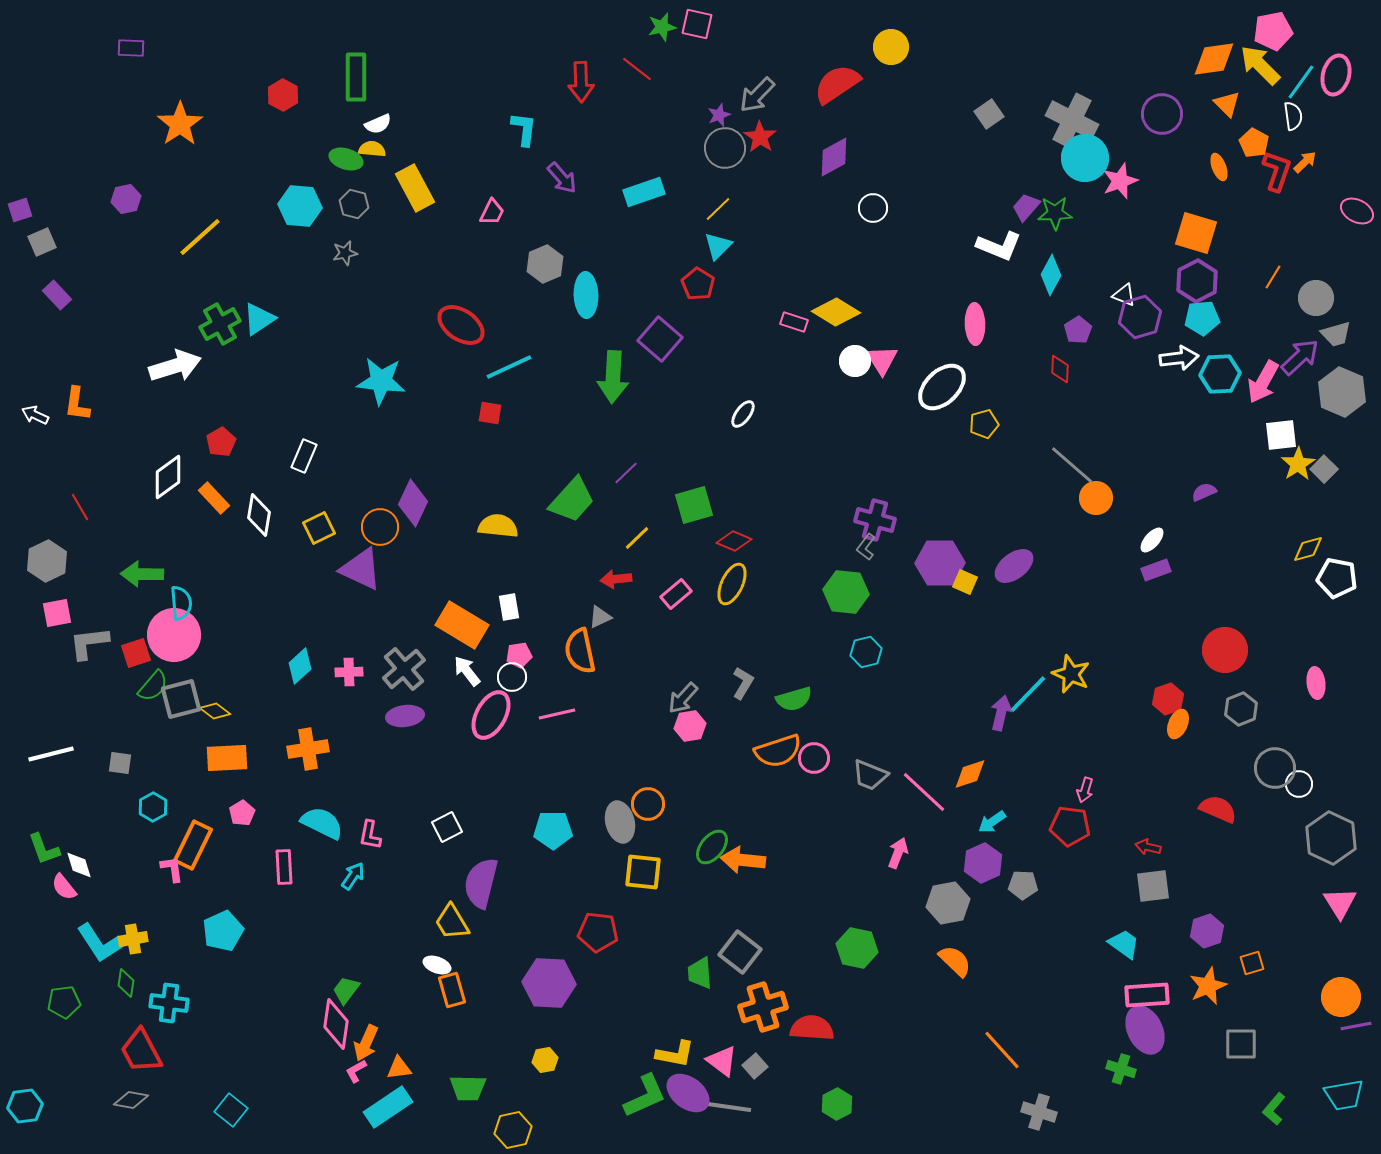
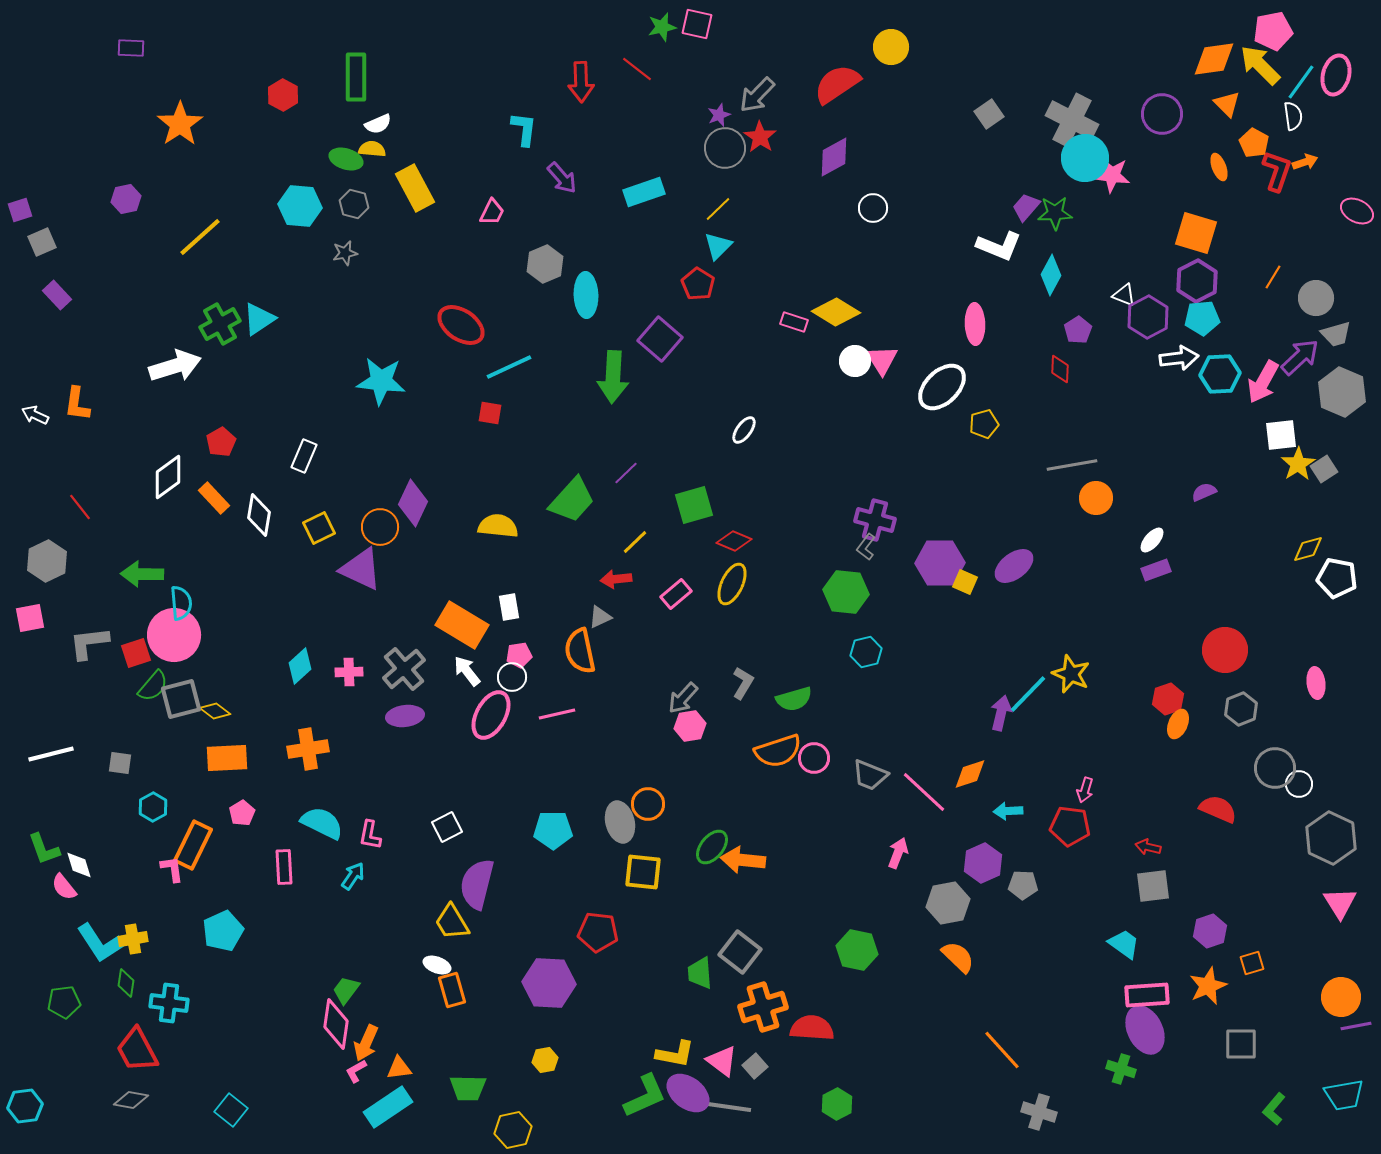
orange arrow at (1305, 162): rotated 25 degrees clockwise
pink star at (1120, 181): moved 8 px left, 6 px up; rotated 27 degrees clockwise
purple hexagon at (1140, 317): moved 8 px right; rotated 12 degrees counterclockwise
white ellipse at (743, 414): moved 1 px right, 16 px down
gray line at (1072, 465): rotated 51 degrees counterclockwise
gray square at (1324, 469): rotated 12 degrees clockwise
red line at (80, 507): rotated 8 degrees counterclockwise
yellow line at (637, 538): moved 2 px left, 4 px down
pink square at (57, 613): moved 27 px left, 5 px down
cyan arrow at (992, 822): moved 16 px right, 11 px up; rotated 32 degrees clockwise
purple semicircle at (481, 883): moved 4 px left, 1 px down
purple hexagon at (1207, 931): moved 3 px right
green hexagon at (857, 948): moved 2 px down
orange semicircle at (955, 961): moved 3 px right, 4 px up
red trapezoid at (141, 1051): moved 4 px left, 1 px up
